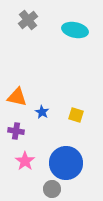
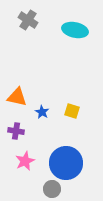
gray cross: rotated 18 degrees counterclockwise
yellow square: moved 4 px left, 4 px up
pink star: rotated 12 degrees clockwise
